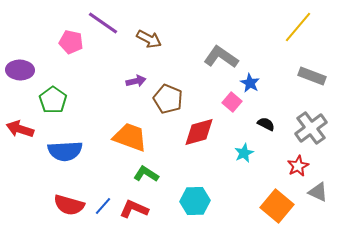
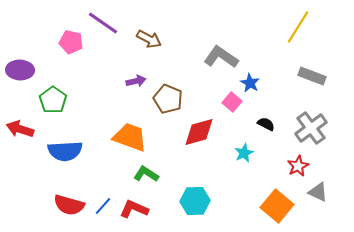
yellow line: rotated 8 degrees counterclockwise
